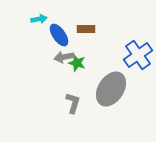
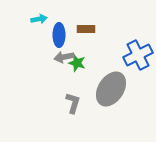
blue ellipse: rotated 35 degrees clockwise
blue cross: rotated 8 degrees clockwise
